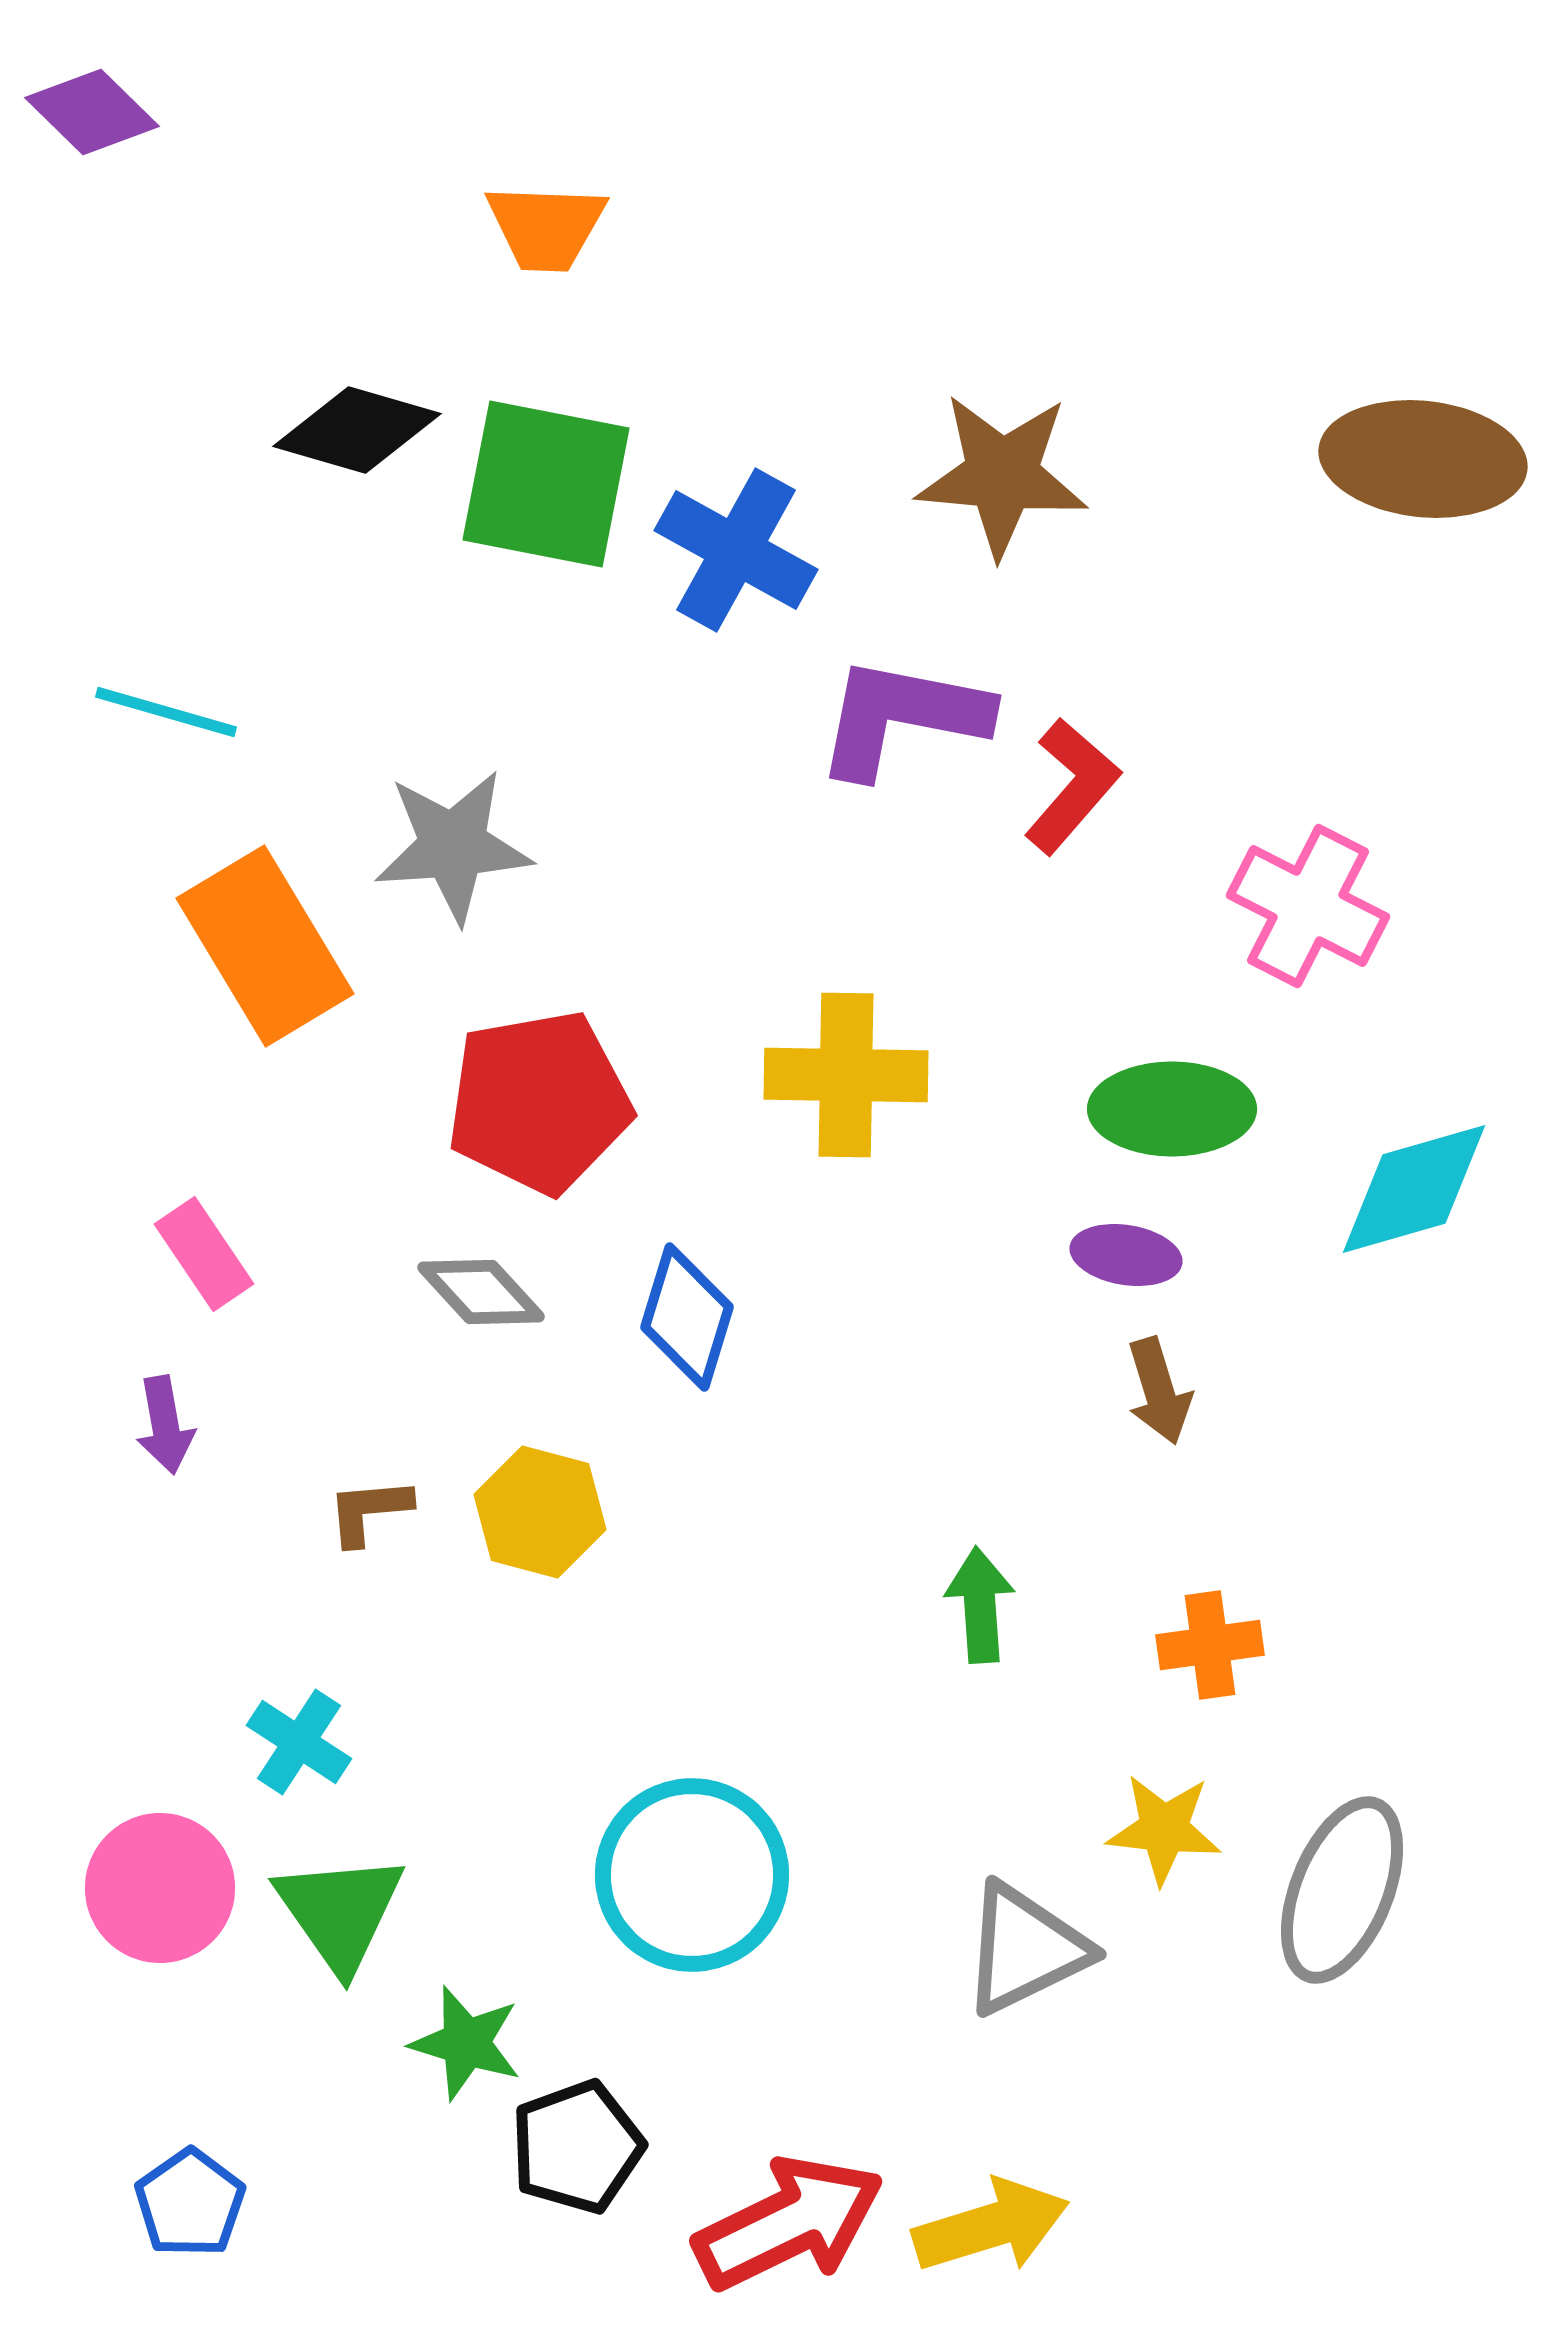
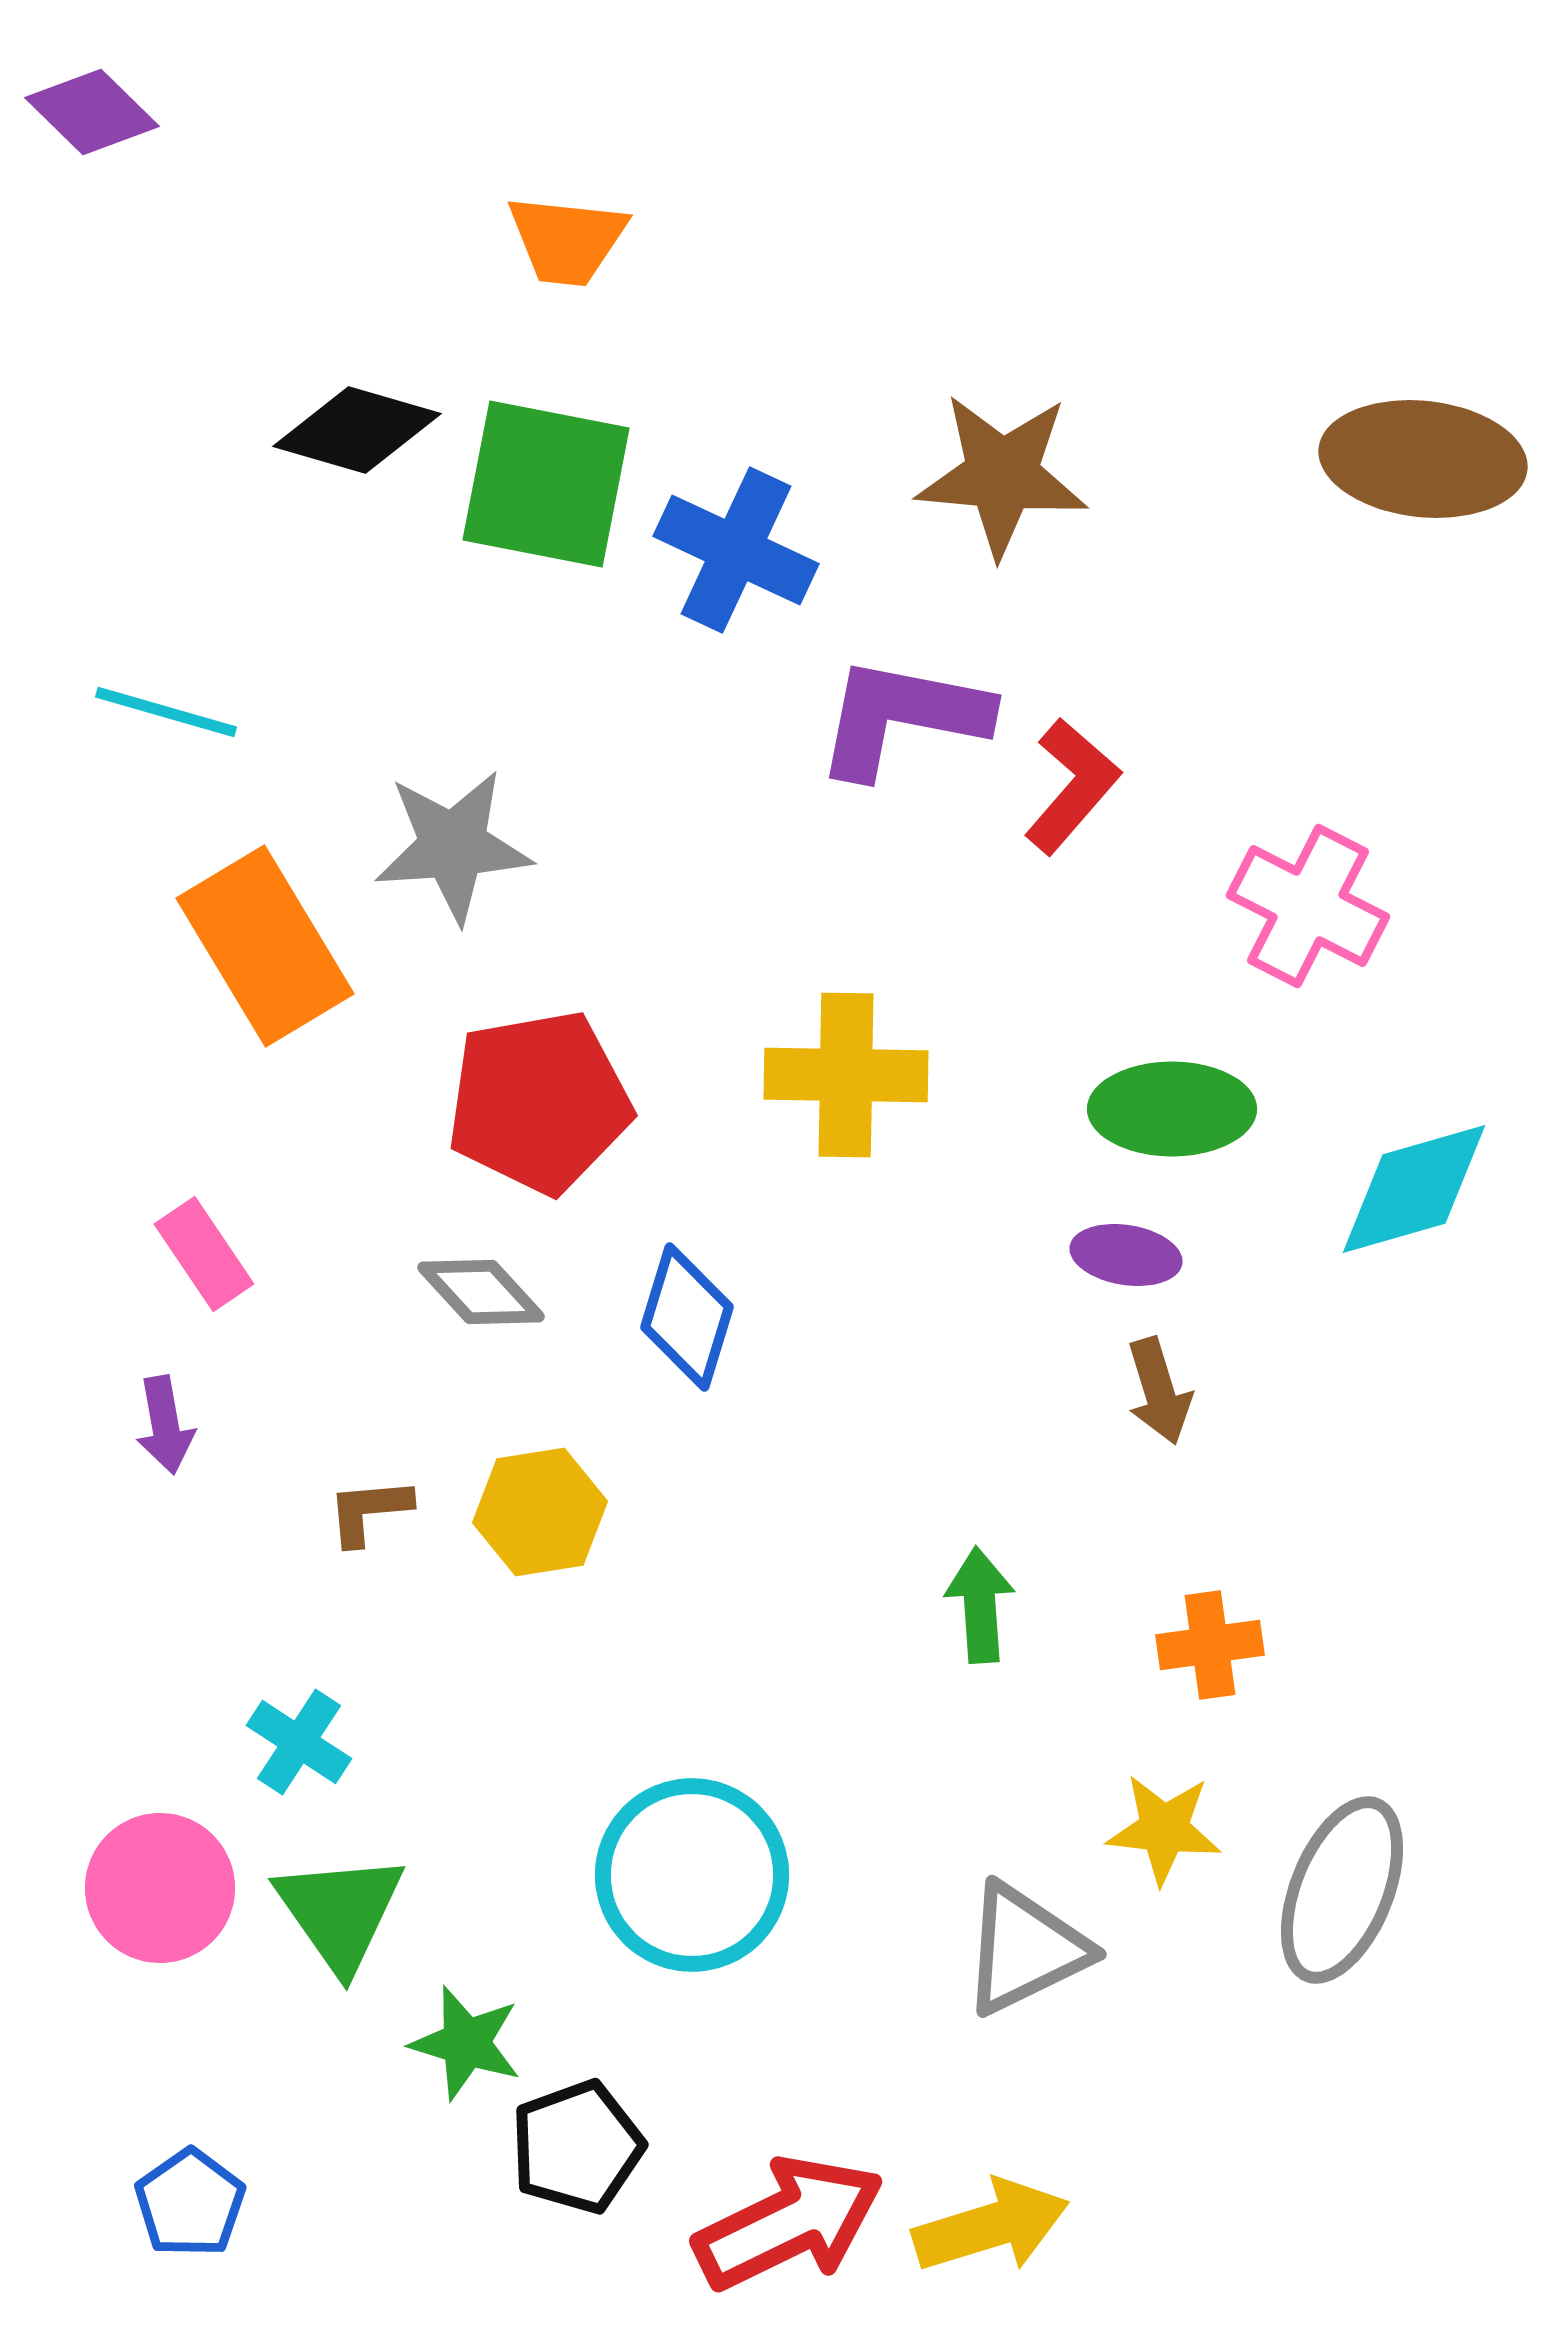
orange trapezoid: moved 21 px right, 13 px down; rotated 4 degrees clockwise
blue cross: rotated 4 degrees counterclockwise
yellow hexagon: rotated 24 degrees counterclockwise
